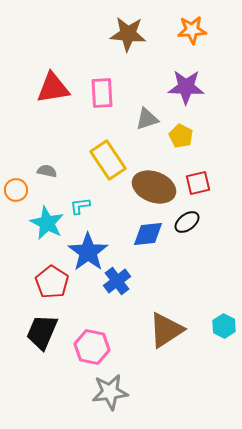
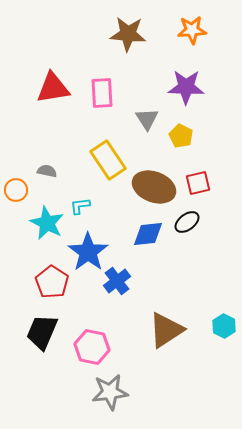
gray triangle: rotated 45 degrees counterclockwise
